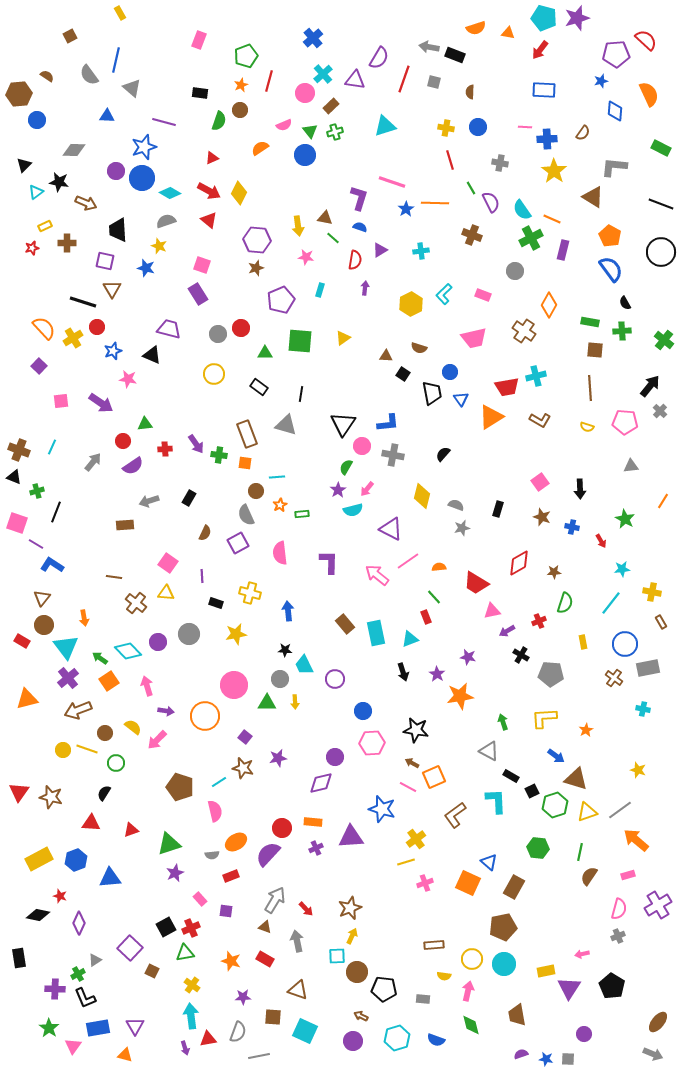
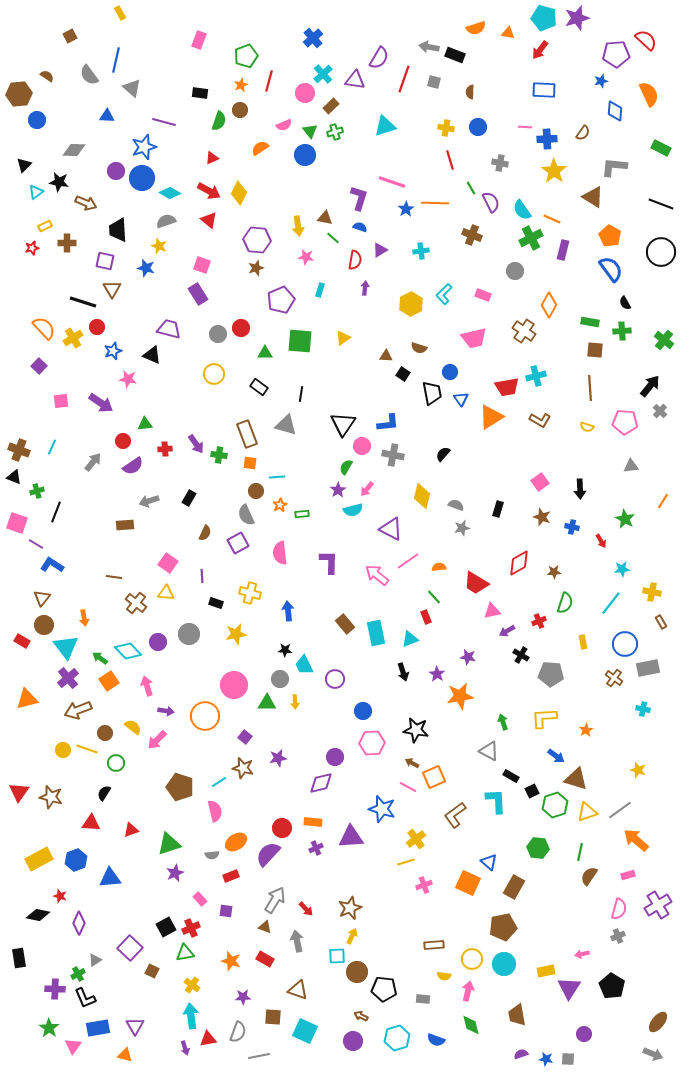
orange square at (245, 463): moved 5 px right
pink cross at (425, 883): moved 1 px left, 2 px down
